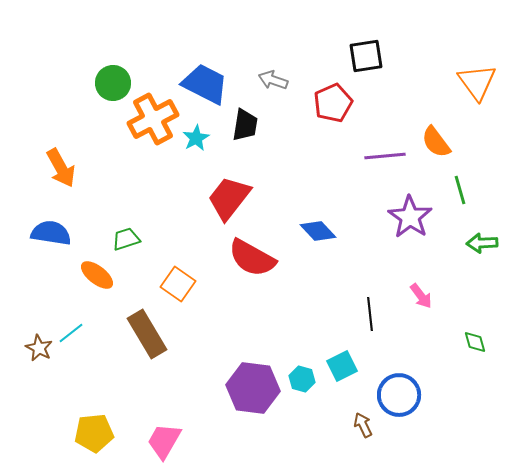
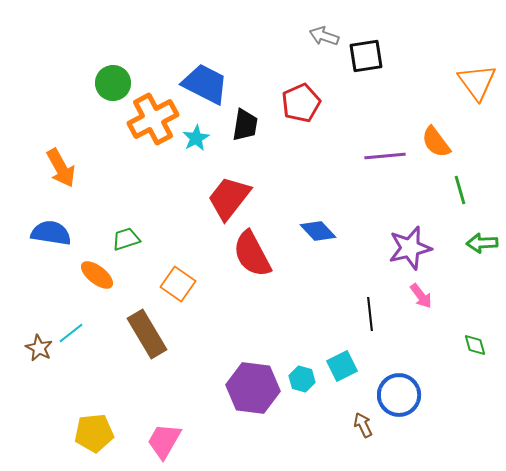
gray arrow: moved 51 px right, 44 px up
red pentagon: moved 32 px left
purple star: moved 31 px down; rotated 24 degrees clockwise
red semicircle: moved 4 px up; rotated 33 degrees clockwise
green diamond: moved 3 px down
